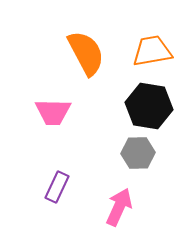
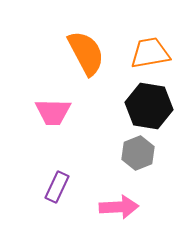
orange trapezoid: moved 2 px left, 2 px down
gray hexagon: rotated 20 degrees counterclockwise
pink arrow: rotated 63 degrees clockwise
